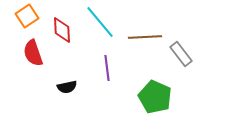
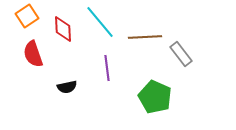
red diamond: moved 1 px right, 1 px up
red semicircle: moved 1 px down
